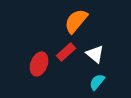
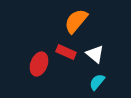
red rectangle: rotated 66 degrees clockwise
